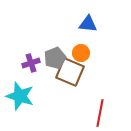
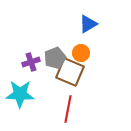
blue triangle: rotated 36 degrees counterclockwise
purple cross: moved 1 px up
cyan star: moved 2 px up; rotated 16 degrees counterclockwise
red line: moved 32 px left, 4 px up
